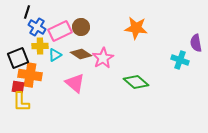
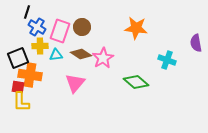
brown circle: moved 1 px right
pink rectangle: rotated 45 degrees counterclockwise
cyan triangle: moved 1 px right; rotated 24 degrees clockwise
cyan cross: moved 13 px left
pink triangle: rotated 30 degrees clockwise
